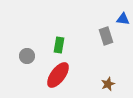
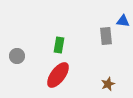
blue triangle: moved 2 px down
gray rectangle: rotated 12 degrees clockwise
gray circle: moved 10 px left
